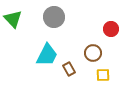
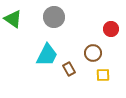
green triangle: rotated 12 degrees counterclockwise
